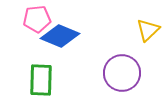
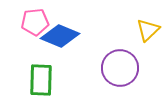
pink pentagon: moved 2 px left, 3 px down
purple circle: moved 2 px left, 5 px up
